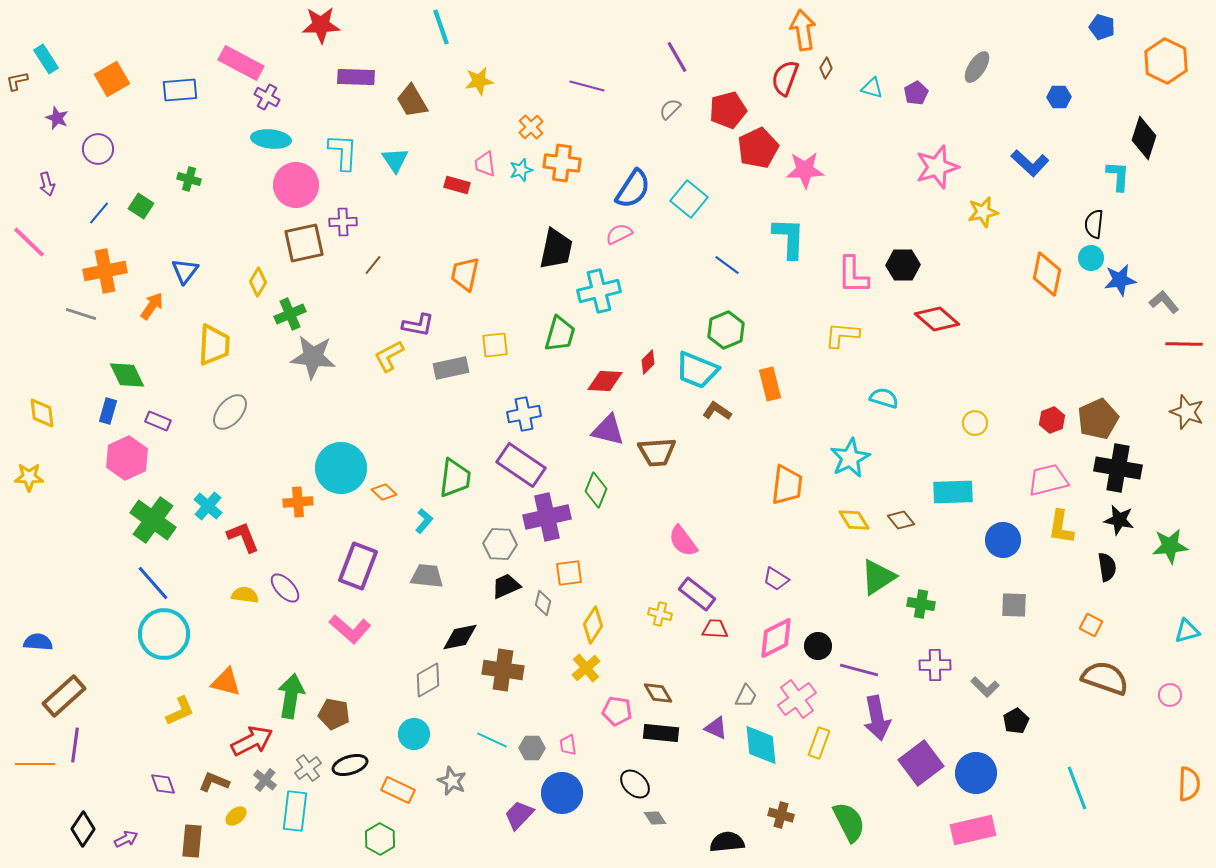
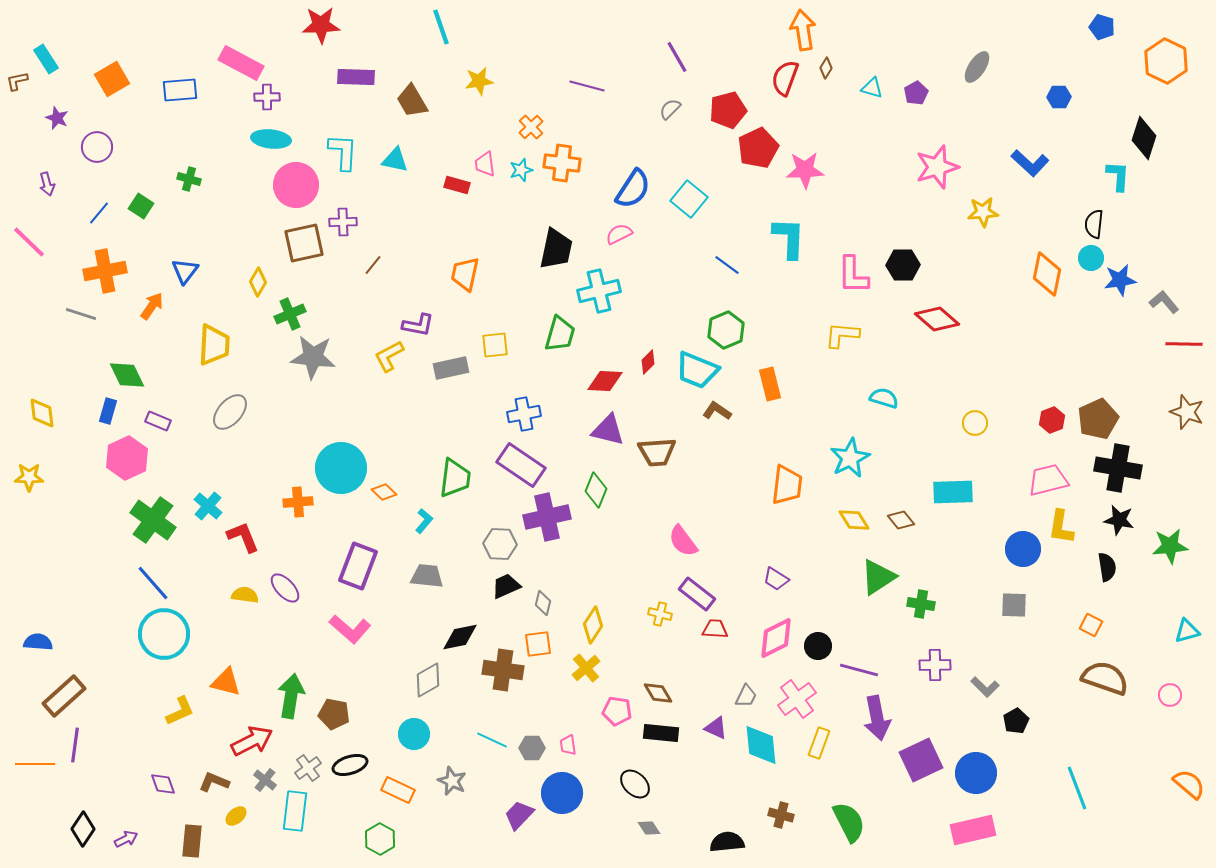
purple cross at (267, 97): rotated 30 degrees counterclockwise
purple circle at (98, 149): moved 1 px left, 2 px up
cyan triangle at (395, 160): rotated 44 degrees counterclockwise
yellow star at (983, 212): rotated 8 degrees clockwise
blue circle at (1003, 540): moved 20 px right, 9 px down
orange square at (569, 573): moved 31 px left, 71 px down
purple square at (921, 763): moved 3 px up; rotated 12 degrees clockwise
orange semicircle at (1189, 784): rotated 52 degrees counterclockwise
gray diamond at (655, 818): moved 6 px left, 10 px down
